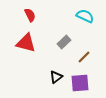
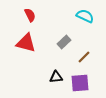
black triangle: rotated 32 degrees clockwise
